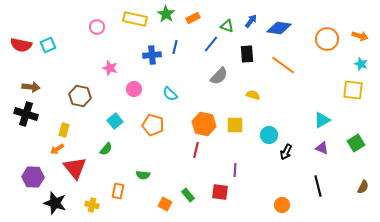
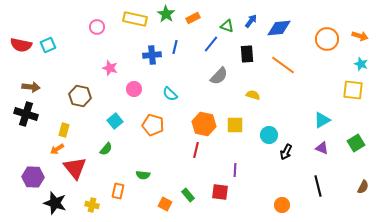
blue diamond at (279, 28): rotated 15 degrees counterclockwise
